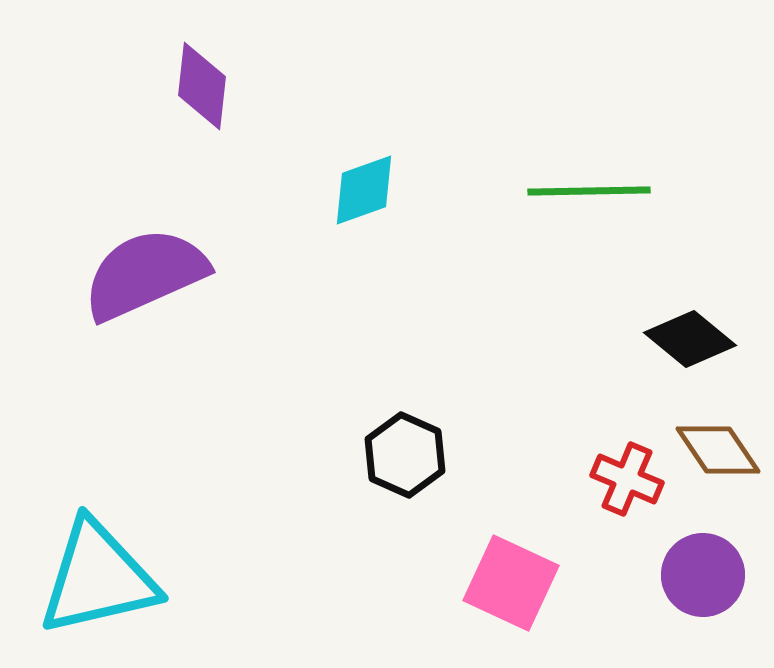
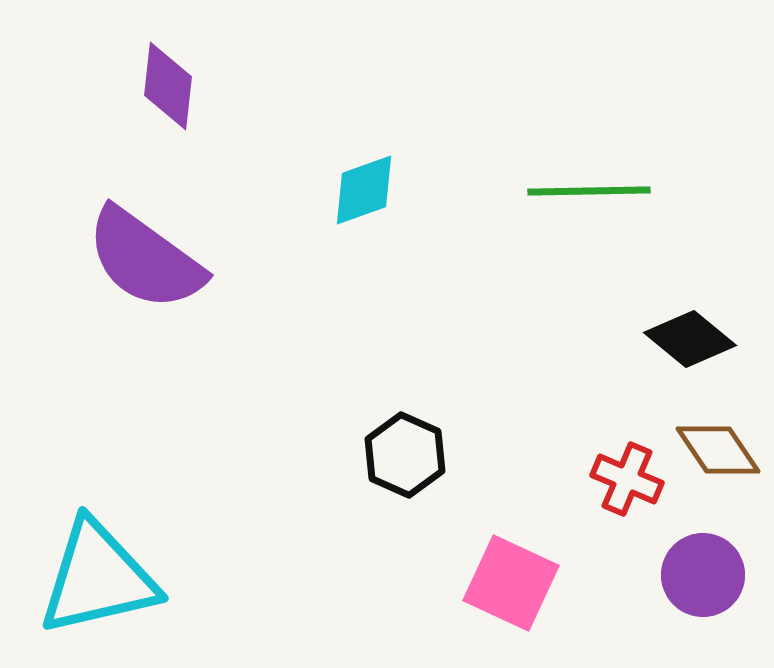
purple diamond: moved 34 px left
purple semicircle: moved 15 px up; rotated 120 degrees counterclockwise
